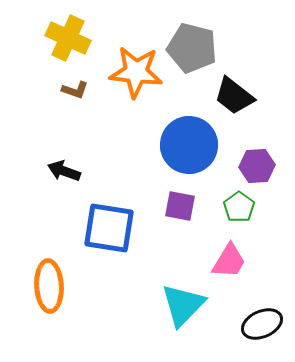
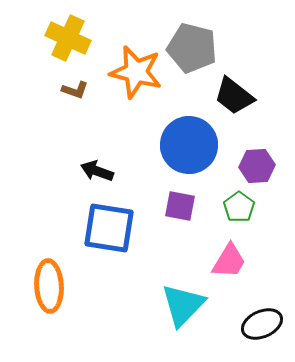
orange star: rotated 8 degrees clockwise
black arrow: moved 33 px right
